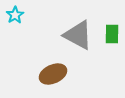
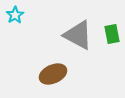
green rectangle: rotated 12 degrees counterclockwise
